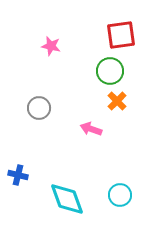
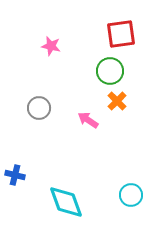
red square: moved 1 px up
pink arrow: moved 3 px left, 9 px up; rotated 15 degrees clockwise
blue cross: moved 3 px left
cyan circle: moved 11 px right
cyan diamond: moved 1 px left, 3 px down
